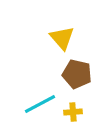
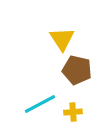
yellow triangle: moved 1 px down; rotated 8 degrees clockwise
brown pentagon: moved 4 px up
